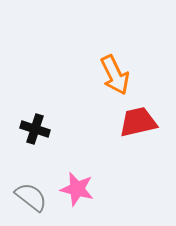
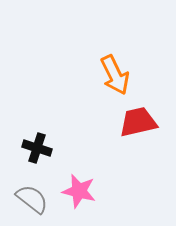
black cross: moved 2 px right, 19 px down
pink star: moved 2 px right, 2 px down
gray semicircle: moved 1 px right, 2 px down
